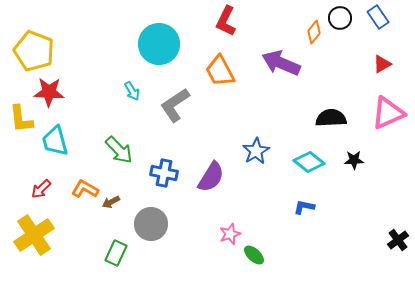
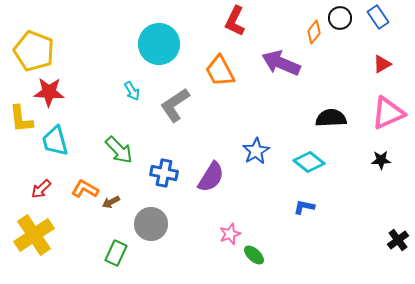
red L-shape: moved 9 px right
black star: moved 27 px right
